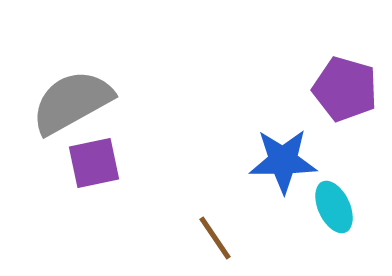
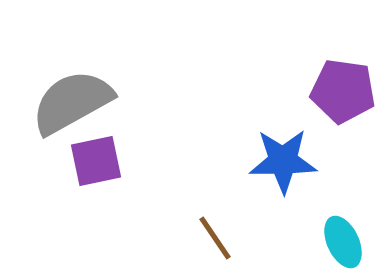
purple pentagon: moved 2 px left, 2 px down; rotated 8 degrees counterclockwise
purple square: moved 2 px right, 2 px up
cyan ellipse: moved 9 px right, 35 px down
